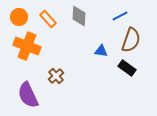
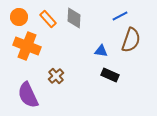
gray diamond: moved 5 px left, 2 px down
black rectangle: moved 17 px left, 7 px down; rotated 12 degrees counterclockwise
